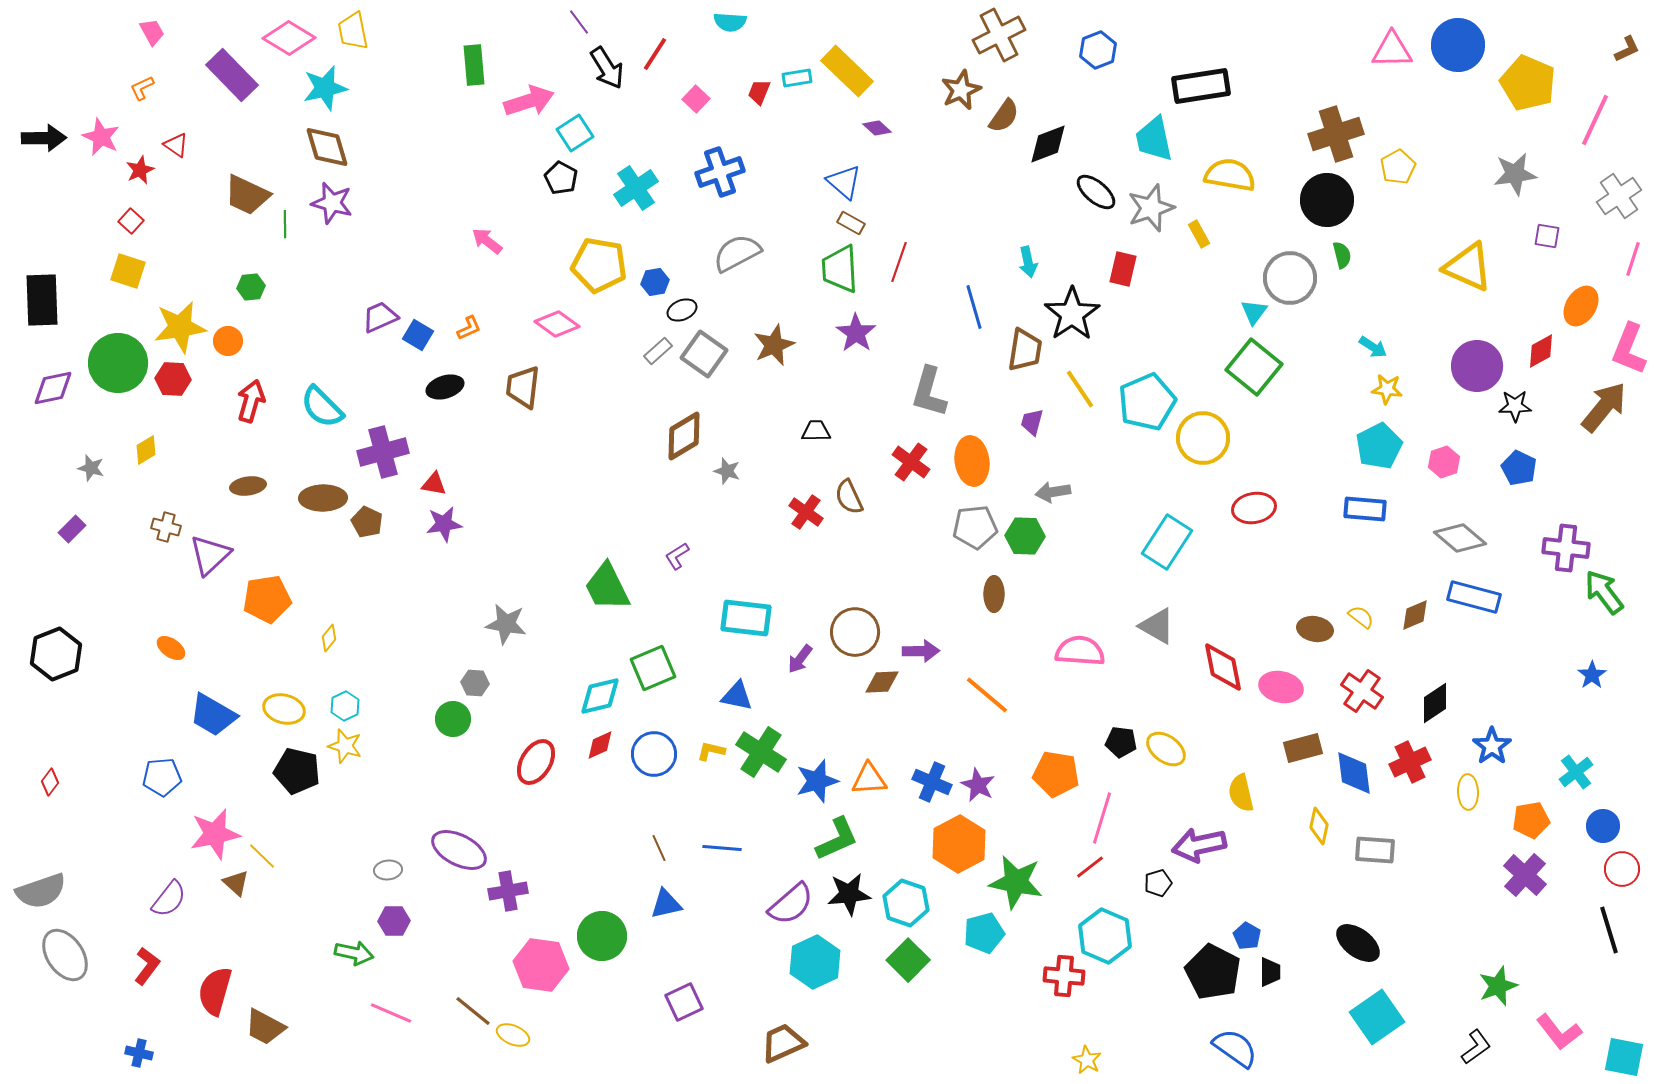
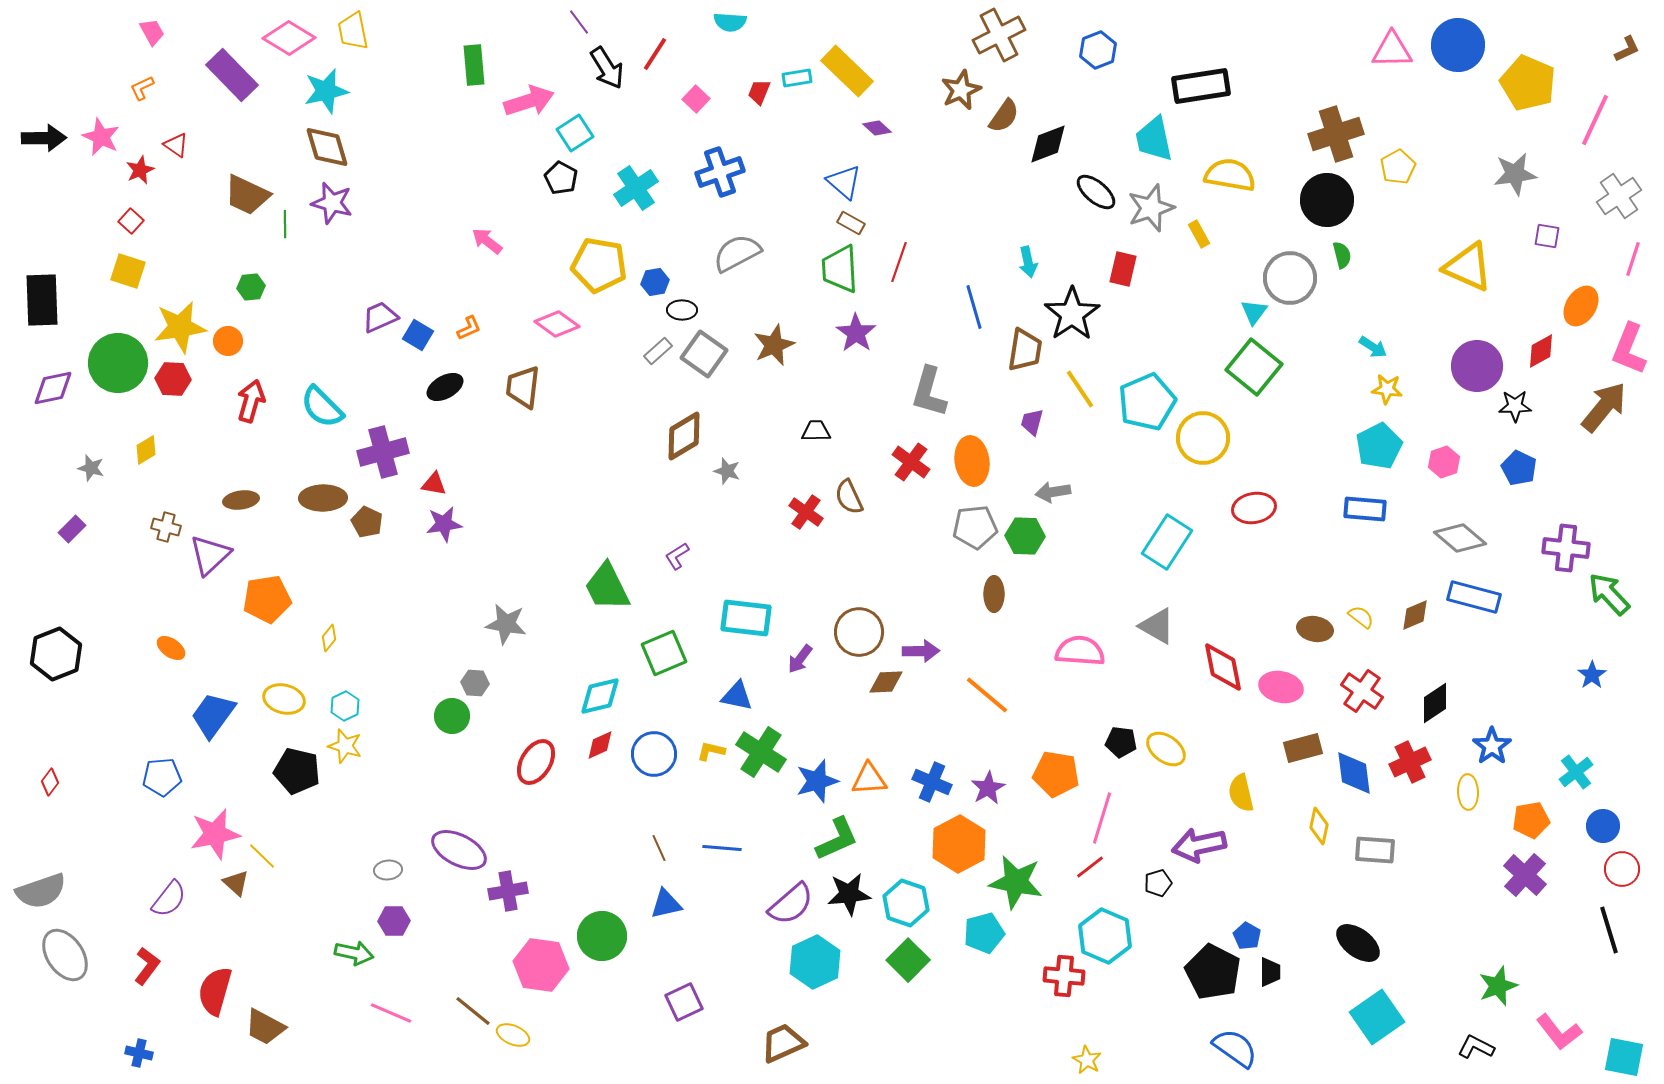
cyan star at (325, 88): moved 1 px right, 3 px down
black ellipse at (682, 310): rotated 24 degrees clockwise
black ellipse at (445, 387): rotated 12 degrees counterclockwise
brown ellipse at (248, 486): moved 7 px left, 14 px down
green arrow at (1604, 592): moved 5 px right, 2 px down; rotated 6 degrees counterclockwise
brown circle at (855, 632): moved 4 px right
green square at (653, 668): moved 11 px right, 15 px up
brown diamond at (882, 682): moved 4 px right
yellow ellipse at (284, 709): moved 10 px up
blue trapezoid at (213, 715): rotated 96 degrees clockwise
green circle at (453, 719): moved 1 px left, 3 px up
purple star at (978, 785): moved 10 px right, 3 px down; rotated 16 degrees clockwise
black L-shape at (1476, 1047): rotated 117 degrees counterclockwise
